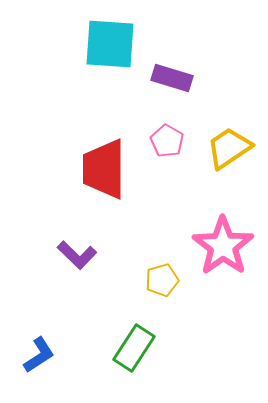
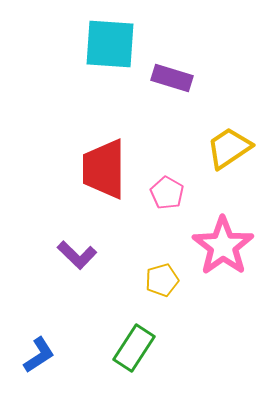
pink pentagon: moved 52 px down
